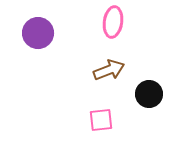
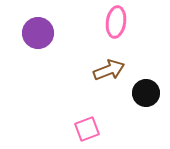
pink ellipse: moved 3 px right
black circle: moved 3 px left, 1 px up
pink square: moved 14 px left, 9 px down; rotated 15 degrees counterclockwise
